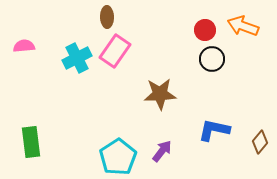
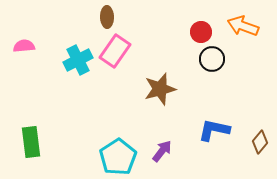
red circle: moved 4 px left, 2 px down
cyan cross: moved 1 px right, 2 px down
brown star: moved 5 px up; rotated 12 degrees counterclockwise
